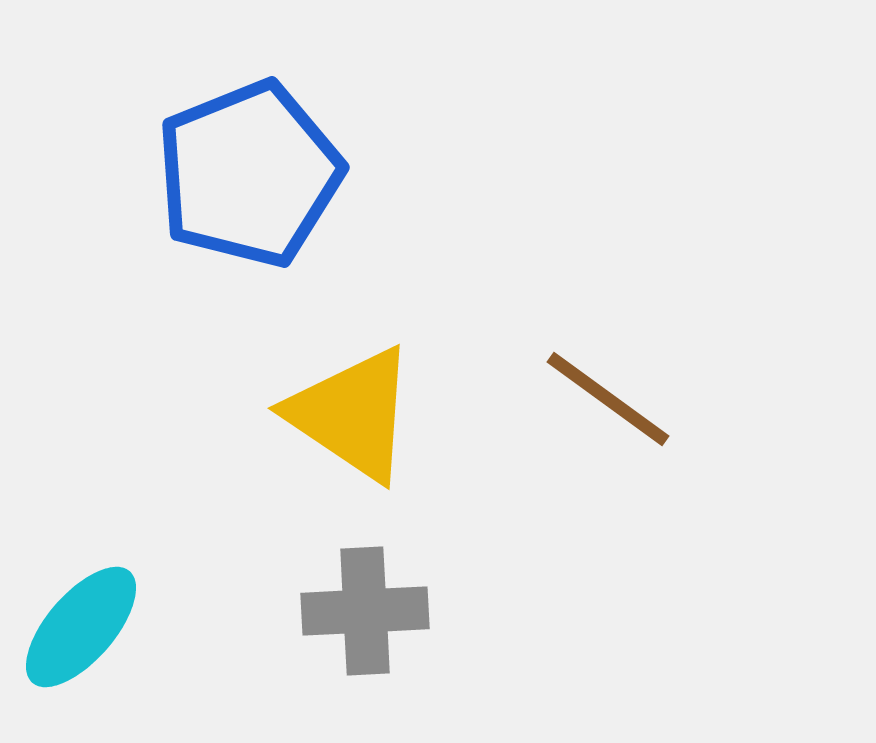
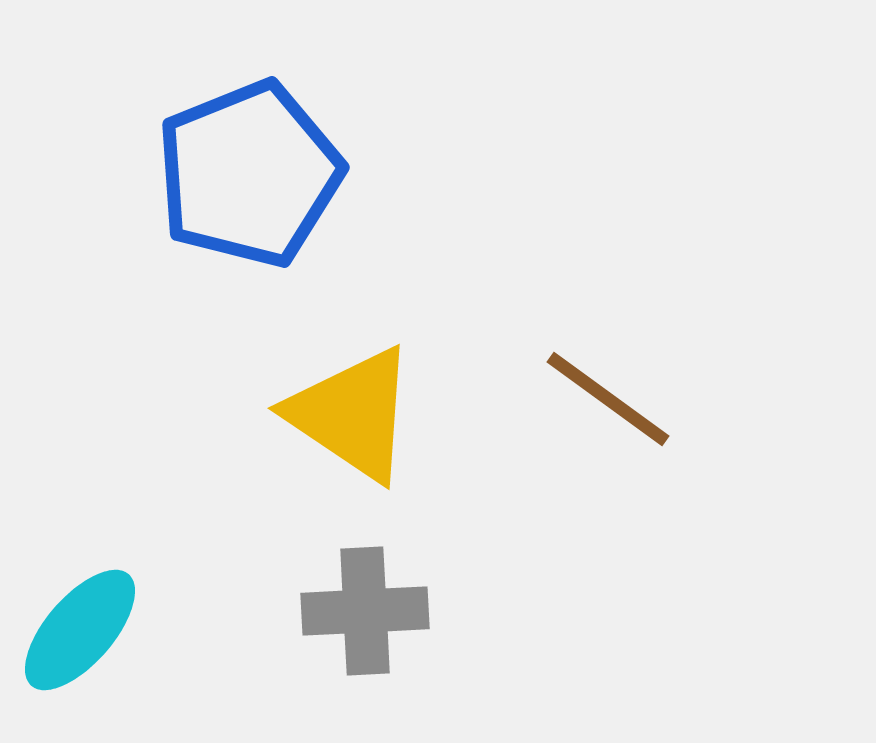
cyan ellipse: moved 1 px left, 3 px down
